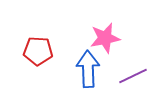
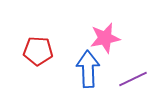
purple line: moved 3 px down
